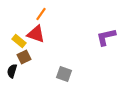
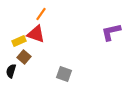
purple L-shape: moved 5 px right, 5 px up
yellow rectangle: rotated 64 degrees counterclockwise
brown square: rotated 24 degrees counterclockwise
black semicircle: moved 1 px left
